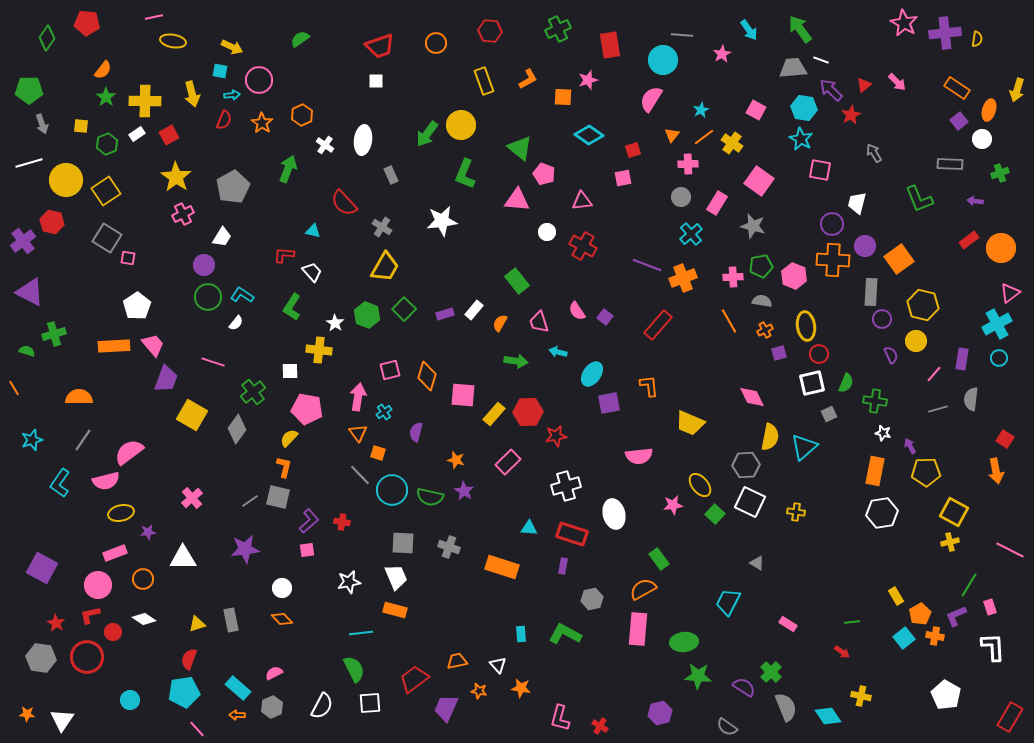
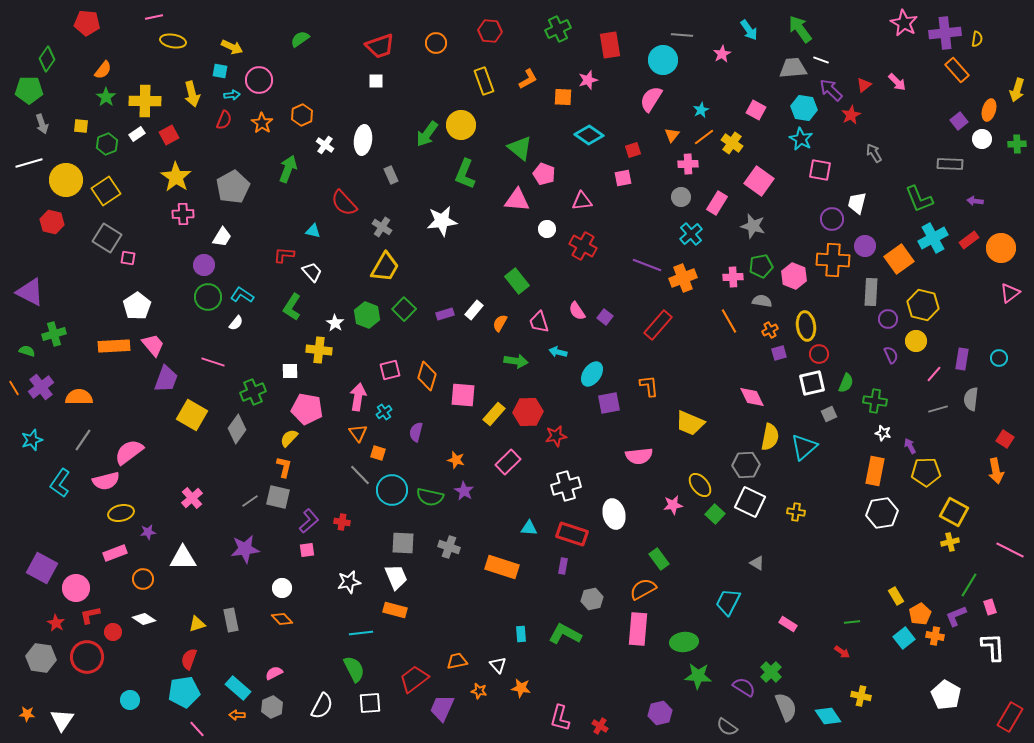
green diamond at (47, 38): moved 21 px down
orange rectangle at (957, 88): moved 18 px up; rotated 15 degrees clockwise
green cross at (1000, 173): moved 17 px right, 29 px up; rotated 18 degrees clockwise
pink cross at (183, 214): rotated 25 degrees clockwise
purple circle at (832, 224): moved 5 px up
white circle at (547, 232): moved 3 px up
purple cross at (23, 241): moved 18 px right, 146 px down
purple circle at (882, 319): moved 6 px right
cyan cross at (997, 324): moved 64 px left, 86 px up
orange cross at (765, 330): moved 5 px right
green cross at (253, 392): rotated 15 degrees clockwise
pink circle at (98, 585): moved 22 px left, 3 px down
purple trapezoid at (446, 708): moved 4 px left
